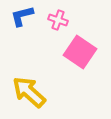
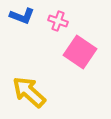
blue L-shape: rotated 145 degrees counterclockwise
pink cross: moved 1 px down
